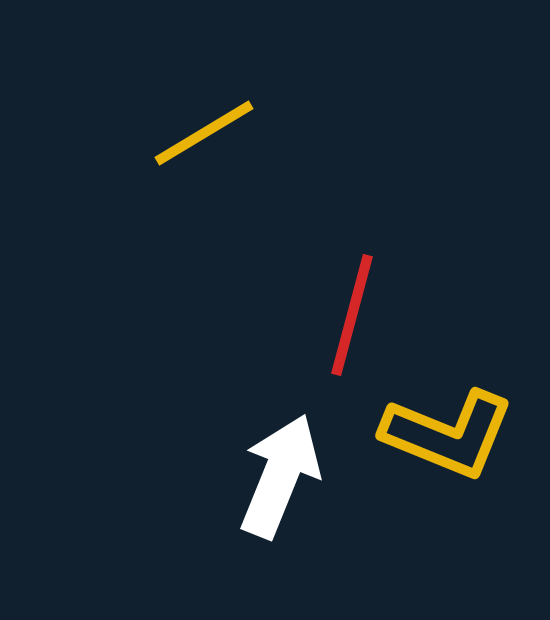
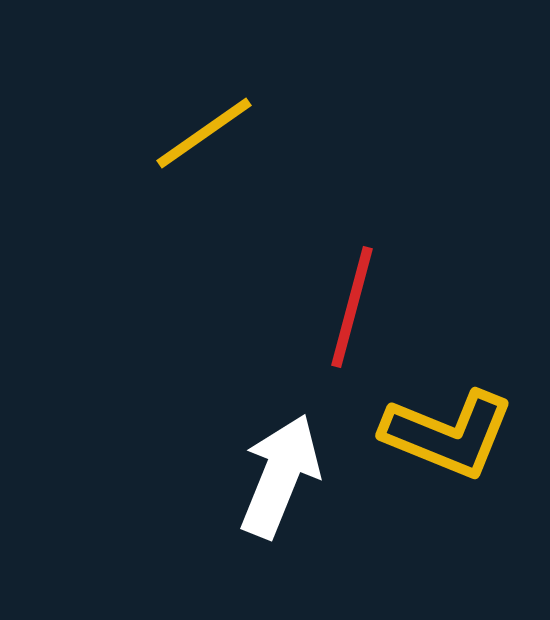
yellow line: rotated 4 degrees counterclockwise
red line: moved 8 px up
